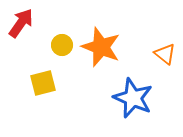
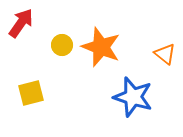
yellow square: moved 12 px left, 10 px down
blue star: moved 1 px up; rotated 6 degrees counterclockwise
